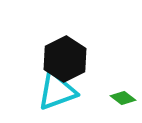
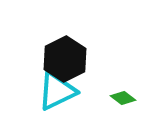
cyan triangle: rotated 6 degrees counterclockwise
